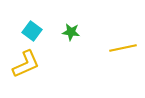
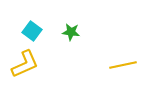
yellow line: moved 17 px down
yellow L-shape: moved 1 px left
